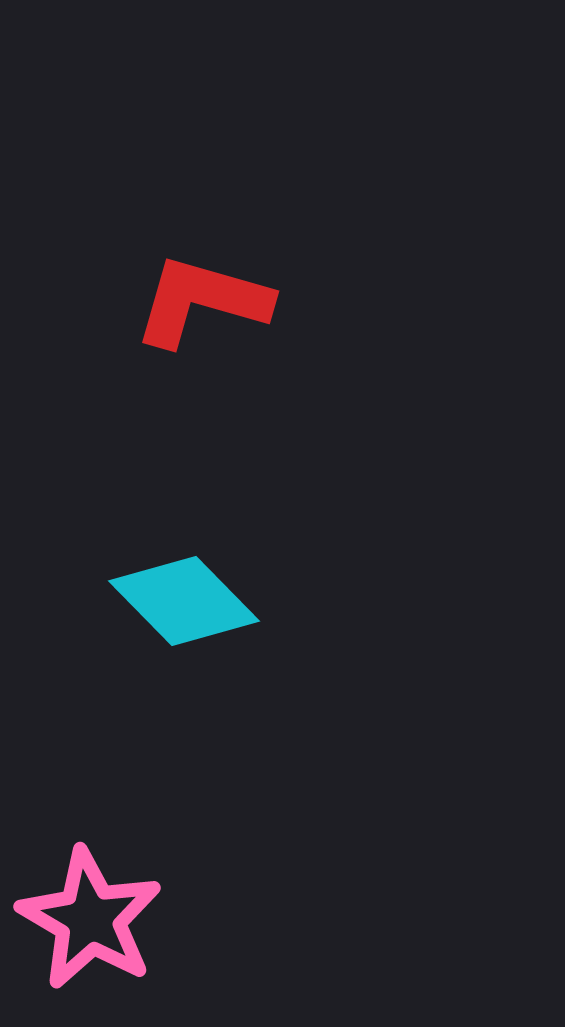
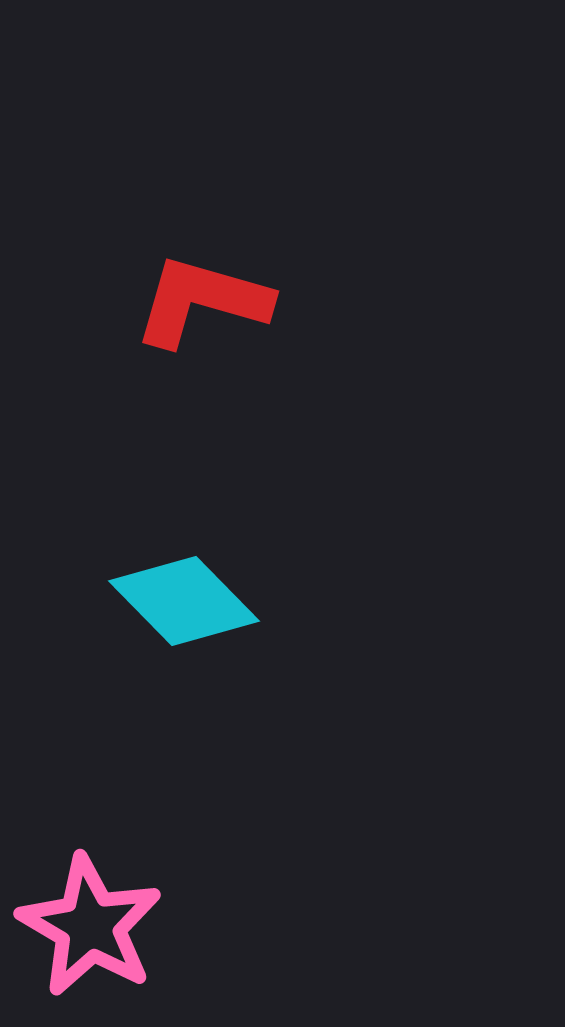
pink star: moved 7 px down
